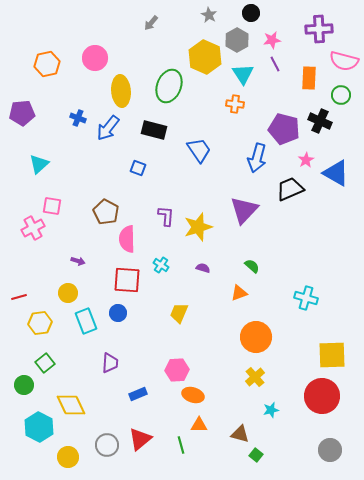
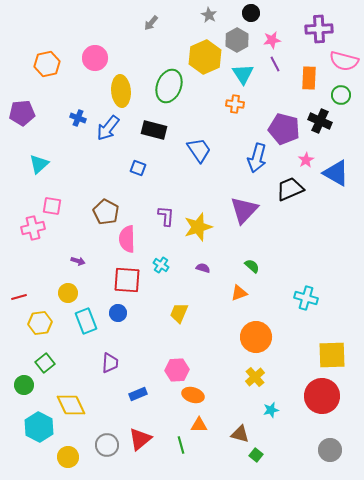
yellow hexagon at (205, 57): rotated 12 degrees clockwise
pink cross at (33, 228): rotated 15 degrees clockwise
